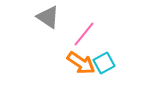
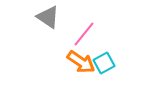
orange arrow: moved 1 px up
